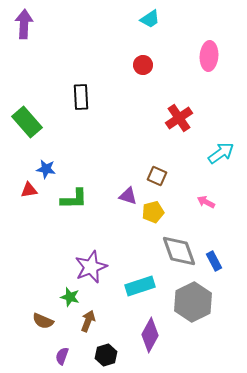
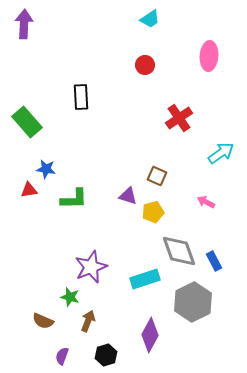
red circle: moved 2 px right
cyan rectangle: moved 5 px right, 7 px up
